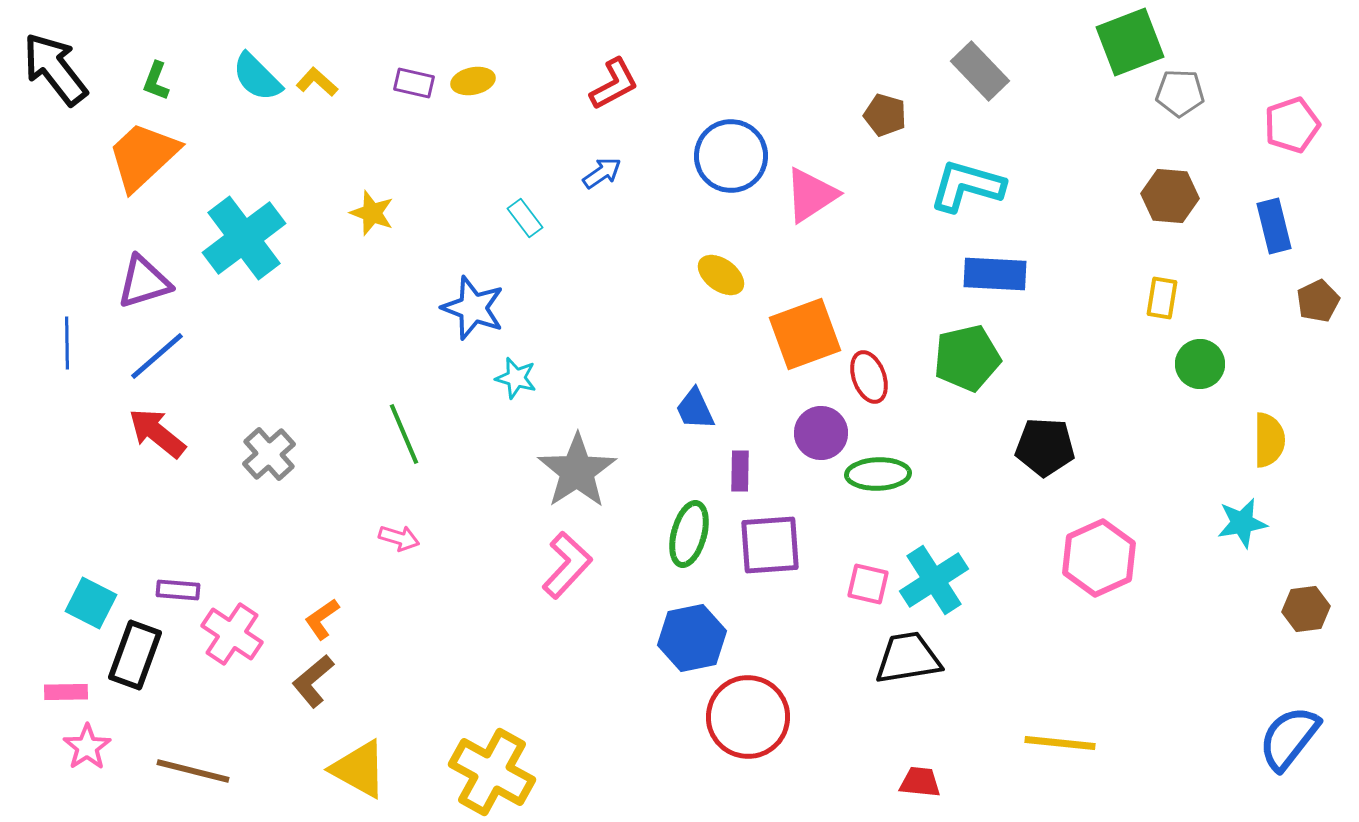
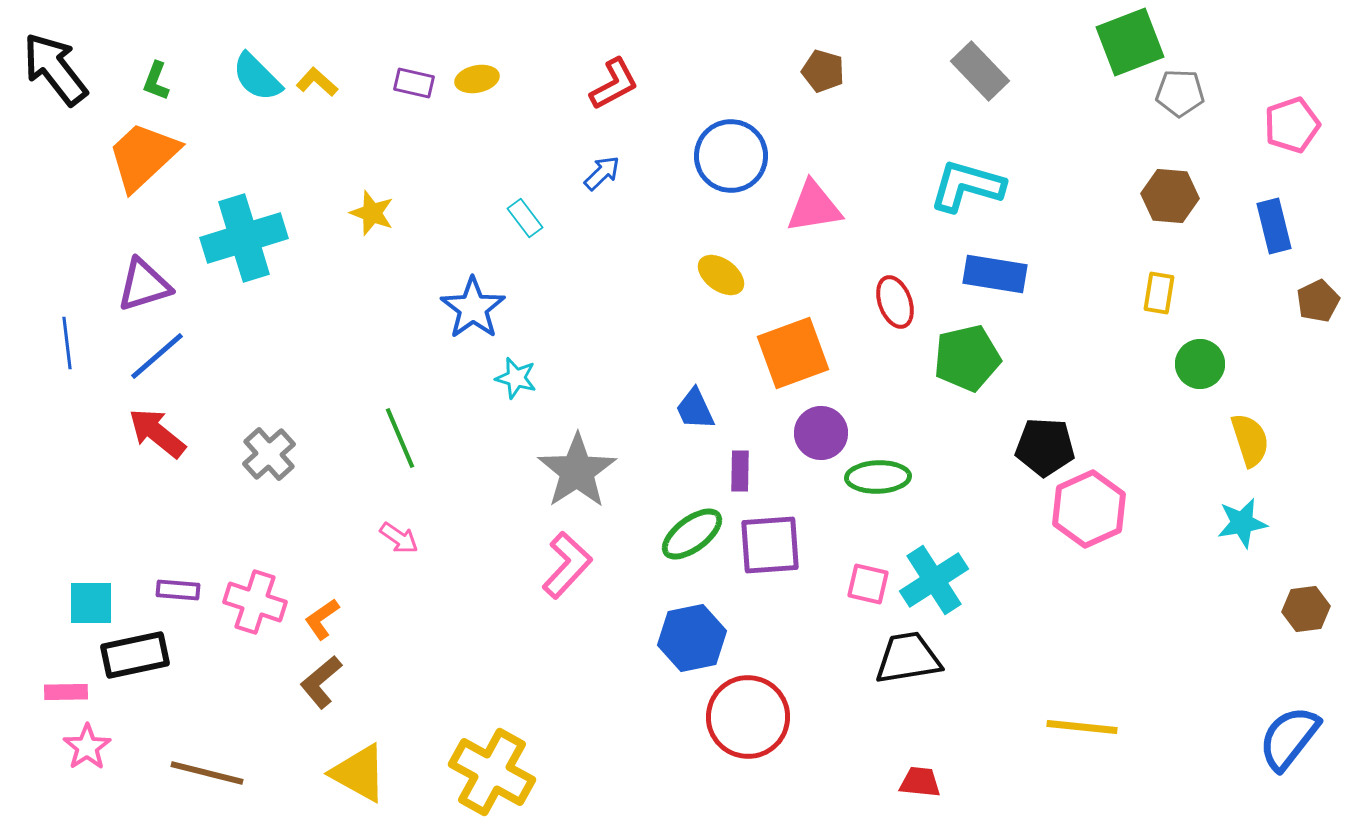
yellow ellipse at (473, 81): moved 4 px right, 2 px up
brown pentagon at (885, 115): moved 62 px left, 44 px up
blue arrow at (602, 173): rotated 9 degrees counterclockwise
pink triangle at (811, 195): moved 3 px right, 12 px down; rotated 24 degrees clockwise
cyan cross at (244, 238): rotated 20 degrees clockwise
blue rectangle at (995, 274): rotated 6 degrees clockwise
purple triangle at (144, 282): moved 3 px down
yellow rectangle at (1162, 298): moved 3 px left, 5 px up
blue star at (473, 308): rotated 16 degrees clockwise
orange square at (805, 334): moved 12 px left, 19 px down
blue line at (67, 343): rotated 6 degrees counterclockwise
red ellipse at (869, 377): moved 26 px right, 75 px up
green line at (404, 434): moved 4 px left, 4 px down
yellow semicircle at (1269, 440): moved 19 px left; rotated 18 degrees counterclockwise
green ellipse at (878, 474): moved 3 px down
green ellipse at (689, 534): moved 3 px right; rotated 38 degrees clockwise
pink arrow at (399, 538): rotated 18 degrees clockwise
pink hexagon at (1099, 558): moved 10 px left, 49 px up
cyan square at (91, 603): rotated 27 degrees counterclockwise
pink cross at (232, 634): moved 23 px right, 32 px up; rotated 16 degrees counterclockwise
black rectangle at (135, 655): rotated 58 degrees clockwise
brown L-shape at (313, 681): moved 8 px right, 1 px down
yellow line at (1060, 743): moved 22 px right, 16 px up
yellow triangle at (359, 769): moved 4 px down
brown line at (193, 771): moved 14 px right, 2 px down
